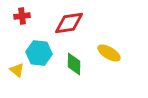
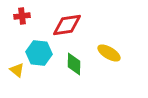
red diamond: moved 2 px left, 2 px down
